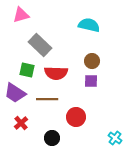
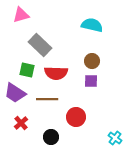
cyan semicircle: moved 3 px right
black circle: moved 1 px left, 1 px up
